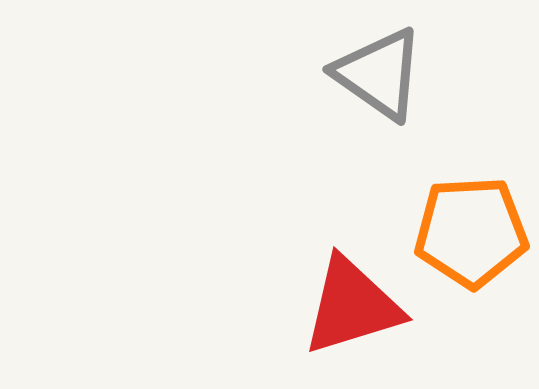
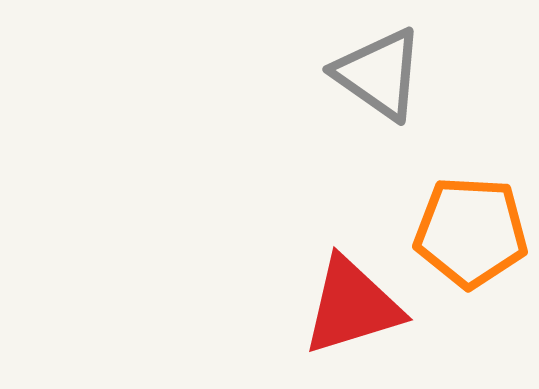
orange pentagon: rotated 6 degrees clockwise
